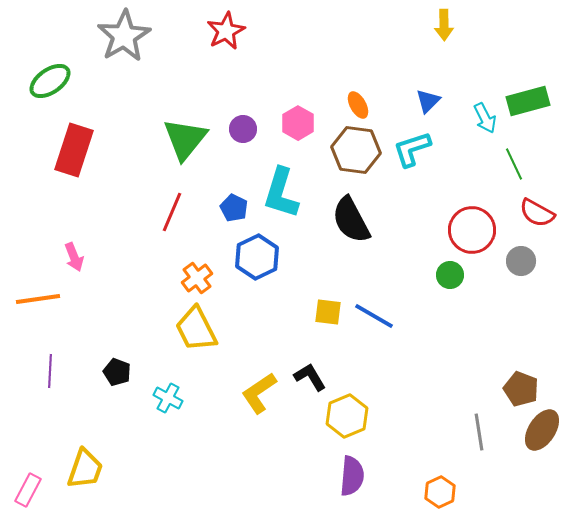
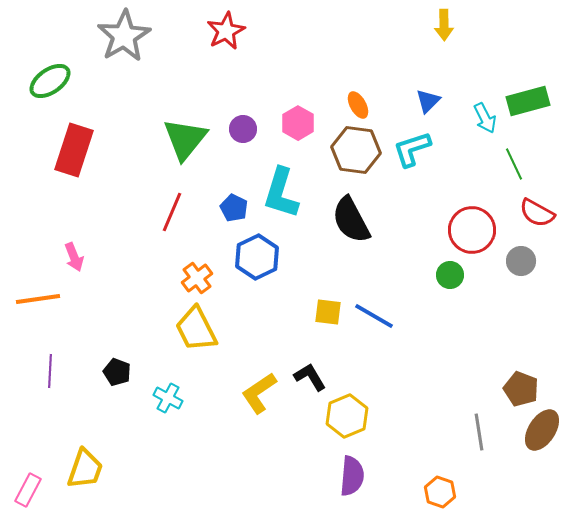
orange hexagon at (440, 492): rotated 16 degrees counterclockwise
